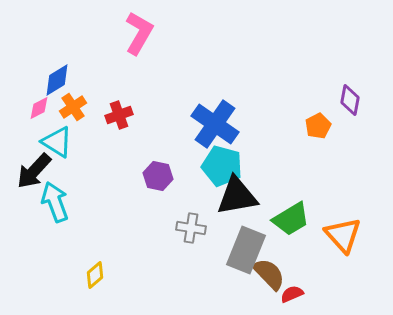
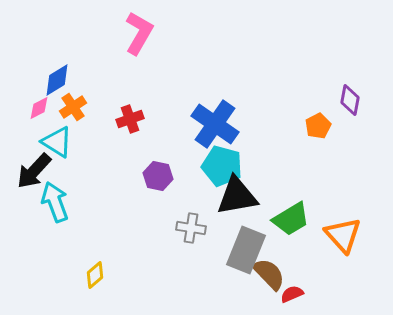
red cross: moved 11 px right, 4 px down
